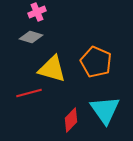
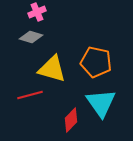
orange pentagon: rotated 12 degrees counterclockwise
red line: moved 1 px right, 2 px down
cyan triangle: moved 4 px left, 7 px up
